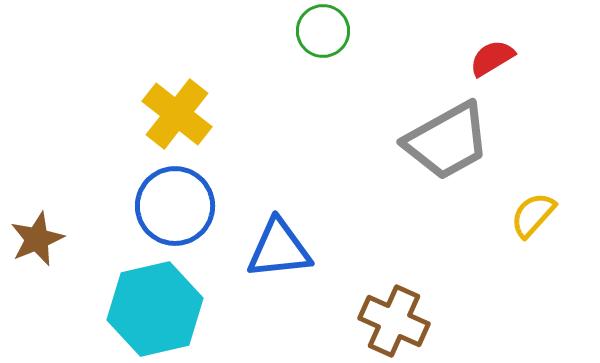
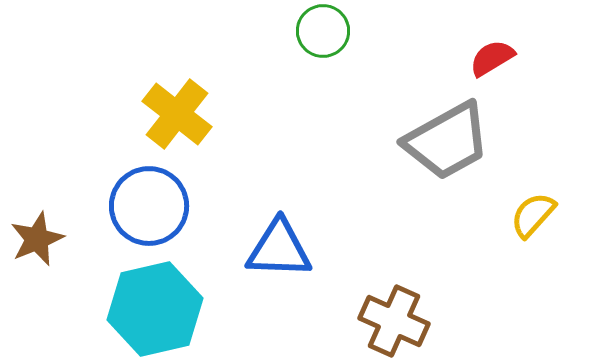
blue circle: moved 26 px left
blue triangle: rotated 8 degrees clockwise
